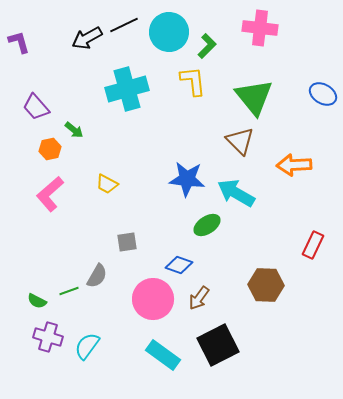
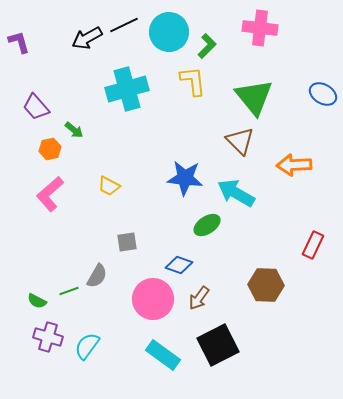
blue star: moved 2 px left, 1 px up
yellow trapezoid: moved 2 px right, 2 px down
